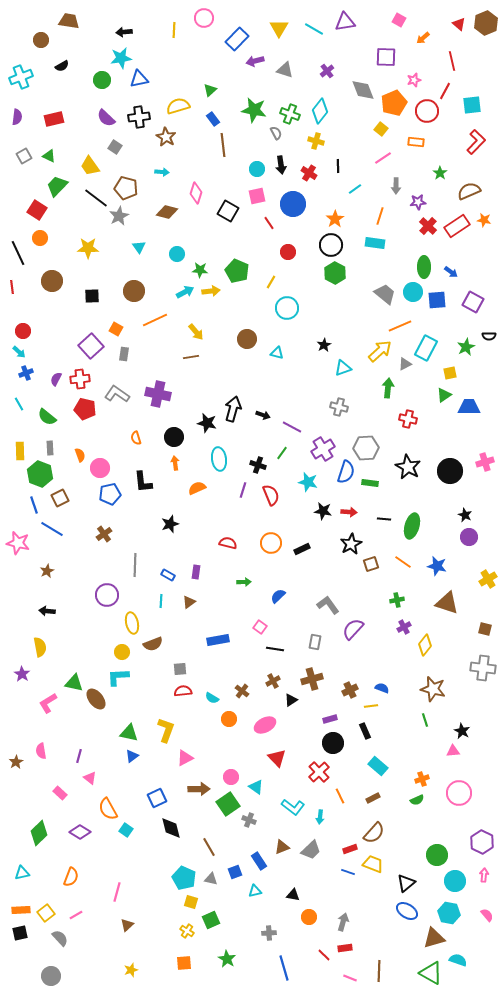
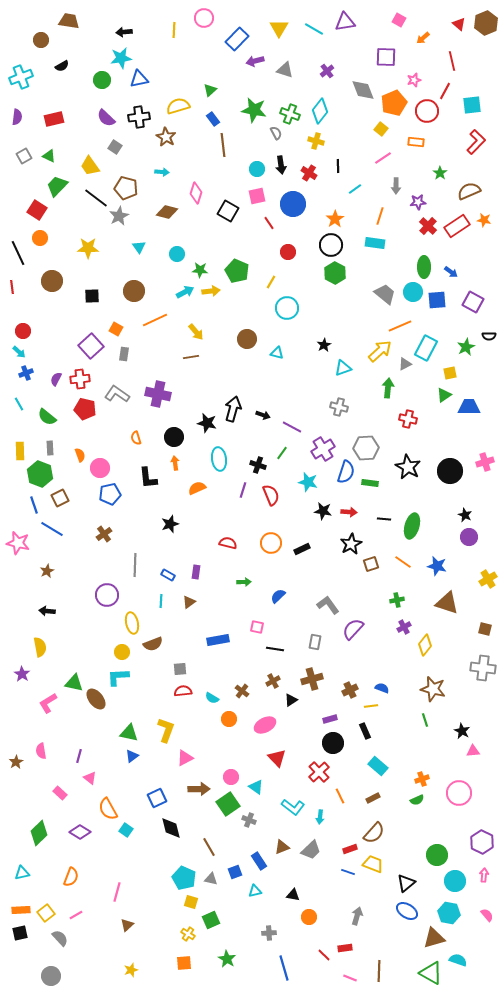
black L-shape at (143, 482): moved 5 px right, 4 px up
pink square at (260, 627): moved 3 px left; rotated 24 degrees counterclockwise
pink triangle at (453, 751): moved 20 px right
gray arrow at (343, 922): moved 14 px right, 6 px up
yellow cross at (187, 931): moved 1 px right, 3 px down
